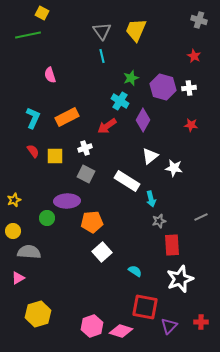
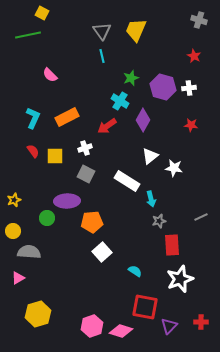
pink semicircle at (50, 75): rotated 28 degrees counterclockwise
